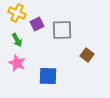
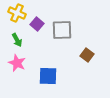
purple square: rotated 24 degrees counterclockwise
